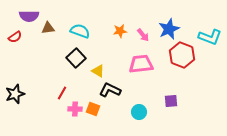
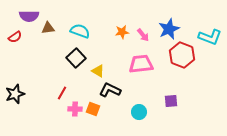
orange star: moved 2 px right, 1 px down
